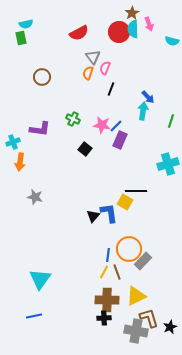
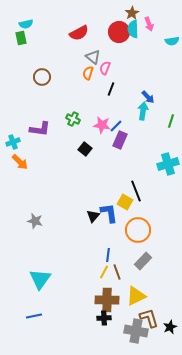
cyan semicircle at (172, 41): rotated 24 degrees counterclockwise
gray triangle at (93, 57): rotated 14 degrees counterclockwise
orange arrow at (20, 162): rotated 54 degrees counterclockwise
black line at (136, 191): rotated 70 degrees clockwise
gray star at (35, 197): moved 24 px down
orange circle at (129, 249): moved 9 px right, 19 px up
